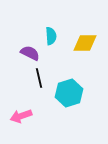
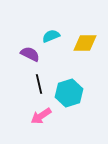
cyan semicircle: rotated 108 degrees counterclockwise
purple semicircle: moved 1 px down
black line: moved 6 px down
pink arrow: moved 20 px right; rotated 15 degrees counterclockwise
